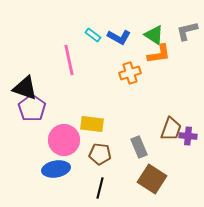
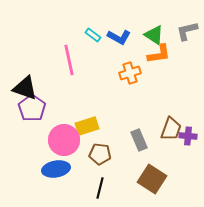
yellow rectangle: moved 5 px left, 2 px down; rotated 25 degrees counterclockwise
gray rectangle: moved 7 px up
